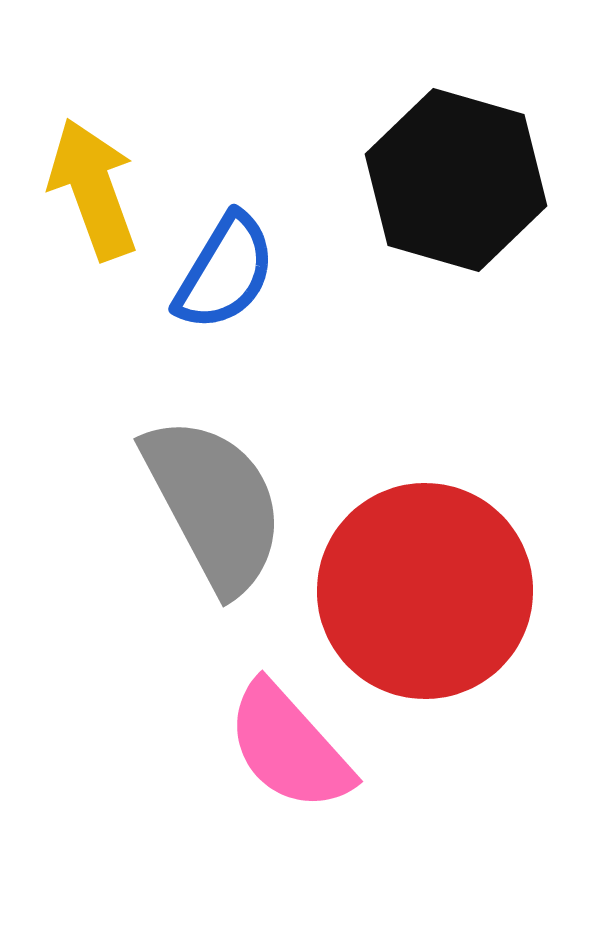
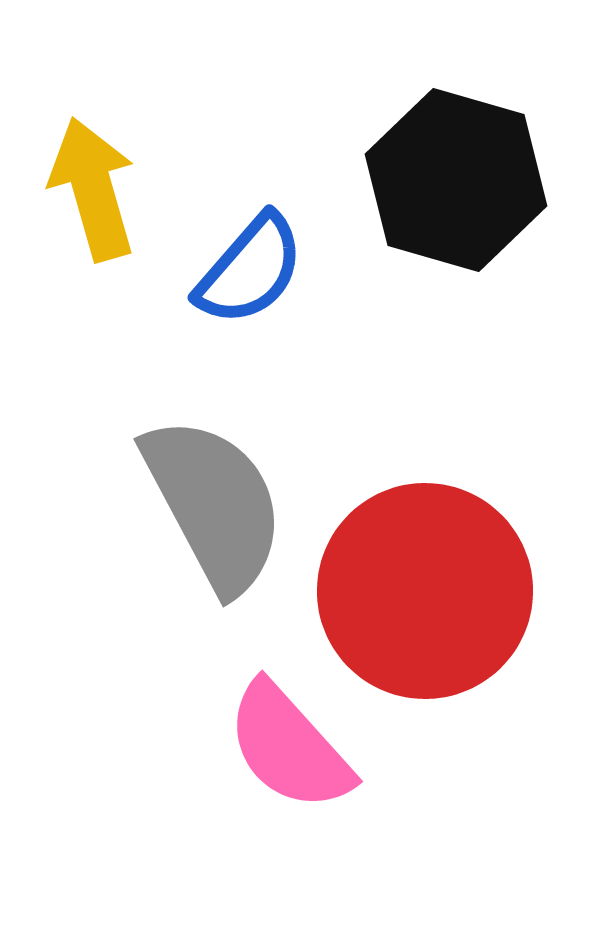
yellow arrow: rotated 4 degrees clockwise
blue semicircle: moved 25 px right, 2 px up; rotated 10 degrees clockwise
